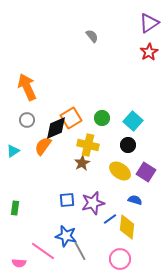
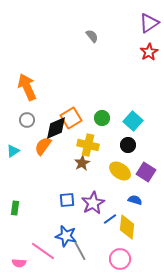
purple star: rotated 15 degrees counterclockwise
